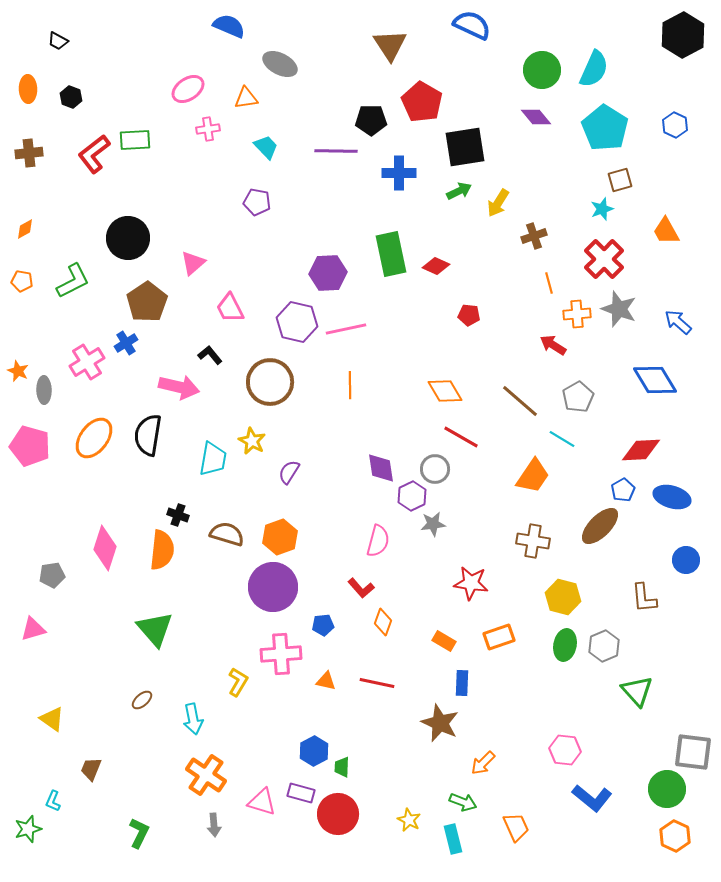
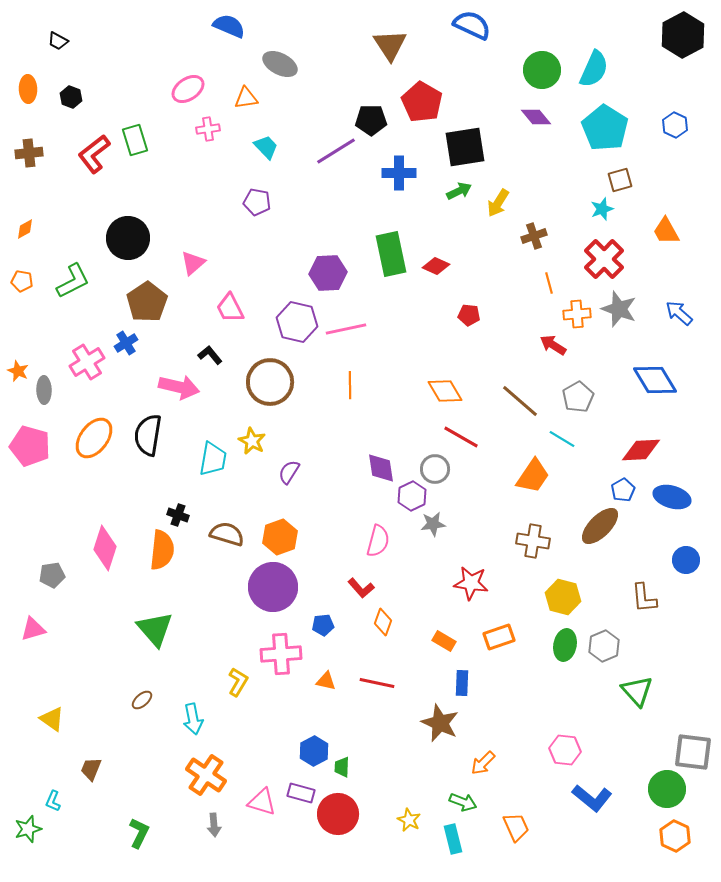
green rectangle at (135, 140): rotated 76 degrees clockwise
purple line at (336, 151): rotated 33 degrees counterclockwise
blue arrow at (678, 322): moved 1 px right, 9 px up
